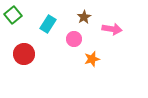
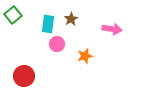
brown star: moved 13 px left, 2 px down
cyan rectangle: rotated 24 degrees counterclockwise
pink circle: moved 17 px left, 5 px down
red circle: moved 22 px down
orange star: moved 7 px left, 3 px up
